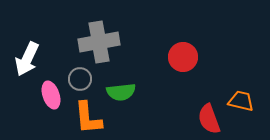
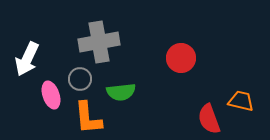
red circle: moved 2 px left, 1 px down
